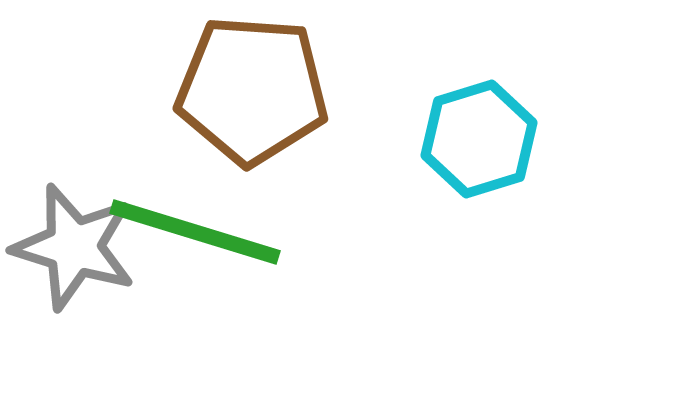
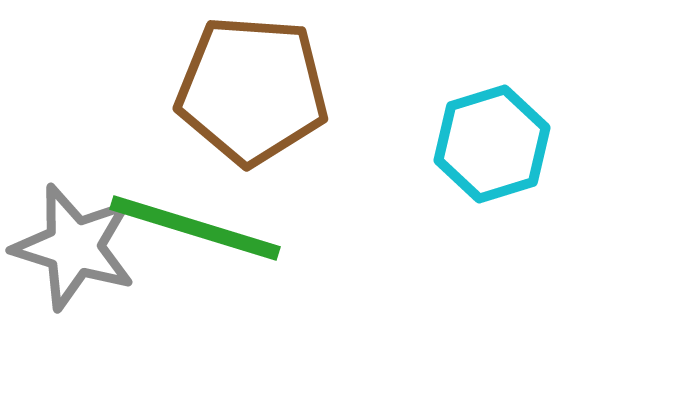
cyan hexagon: moved 13 px right, 5 px down
green line: moved 4 px up
